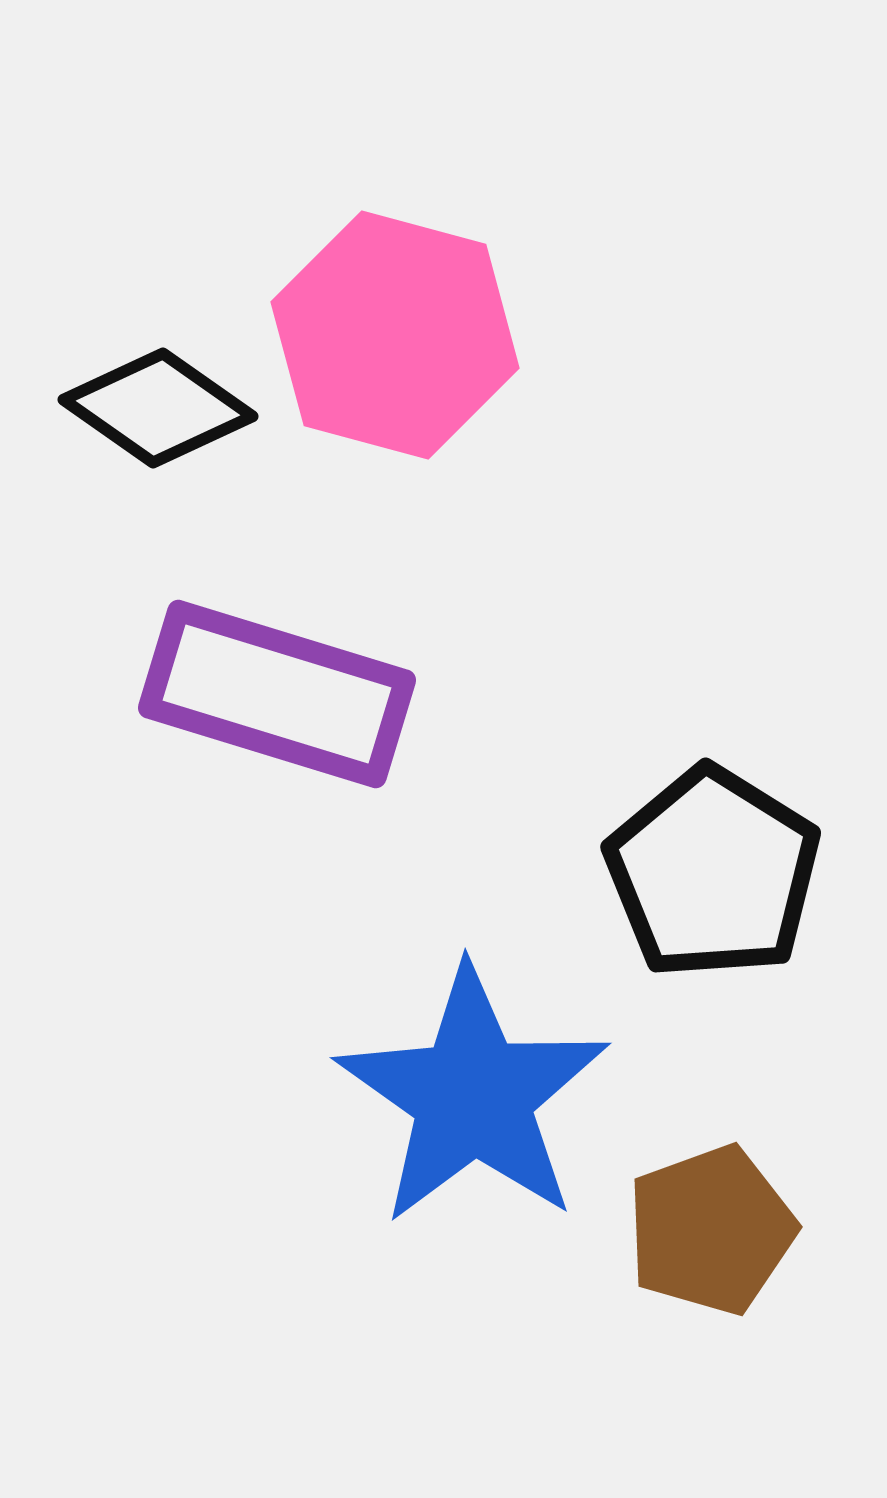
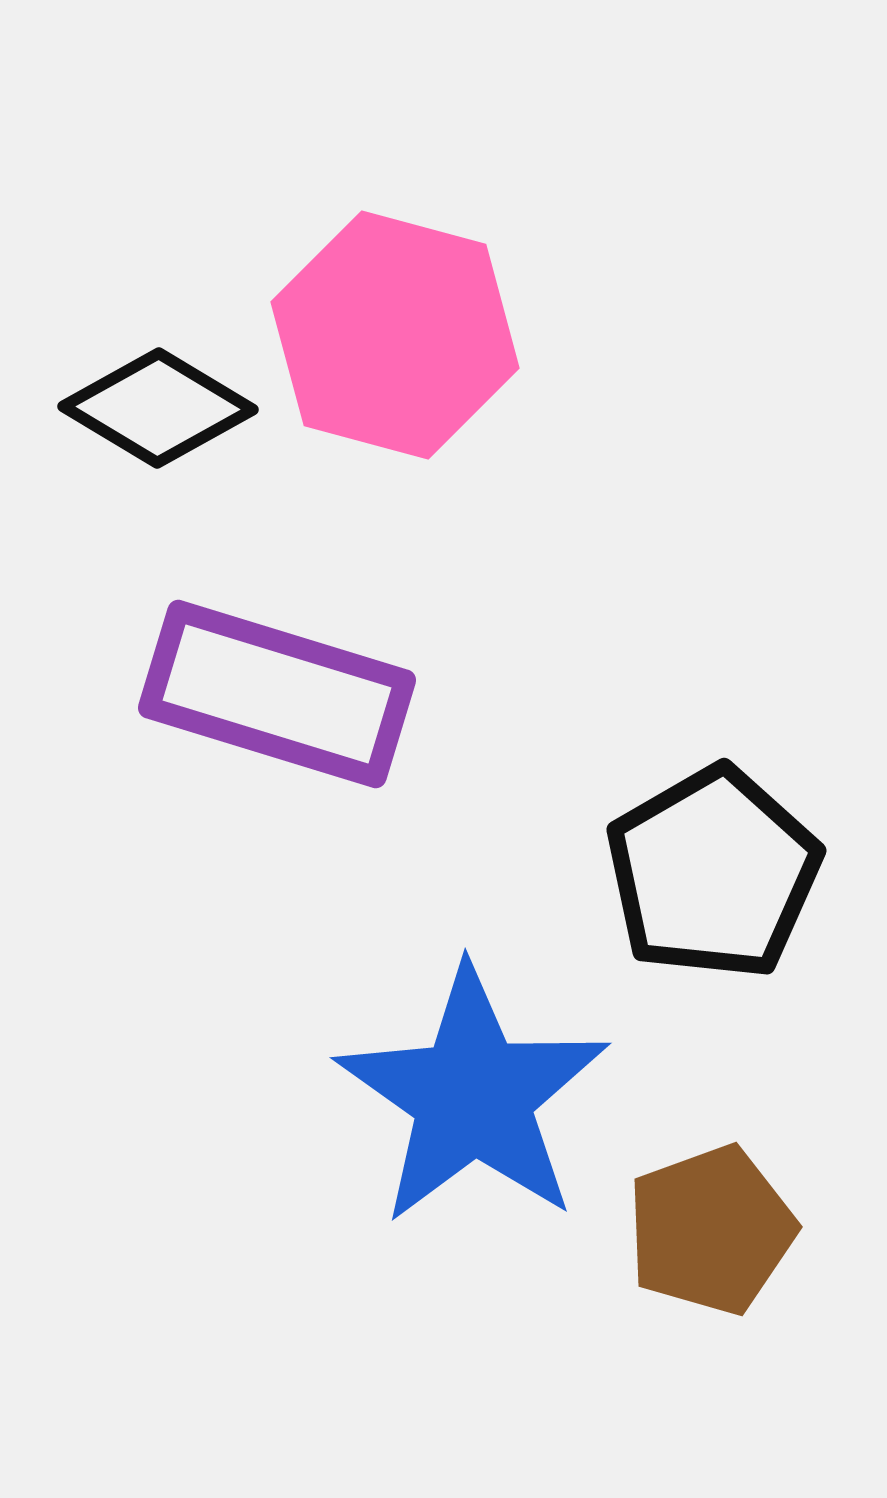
black diamond: rotated 4 degrees counterclockwise
black pentagon: rotated 10 degrees clockwise
